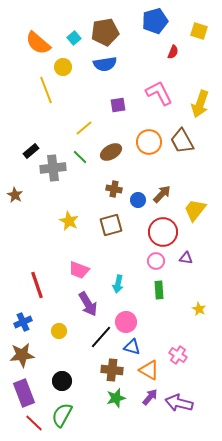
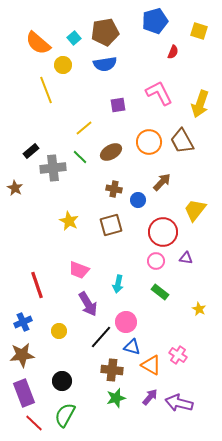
yellow circle at (63, 67): moved 2 px up
brown arrow at (162, 194): moved 12 px up
brown star at (15, 195): moved 7 px up
green rectangle at (159, 290): moved 1 px right, 2 px down; rotated 48 degrees counterclockwise
orange triangle at (149, 370): moved 2 px right, 5 px up
green semicircle at (62, 415): moved 3 px right
